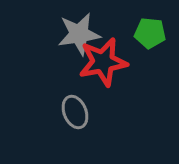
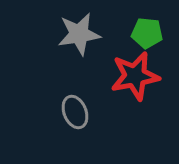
green pentagon: moved 3 px left
red star: moved 32 px right, 14 px down
